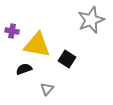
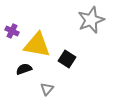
purple cross: rotated 16 degrees clockwise
